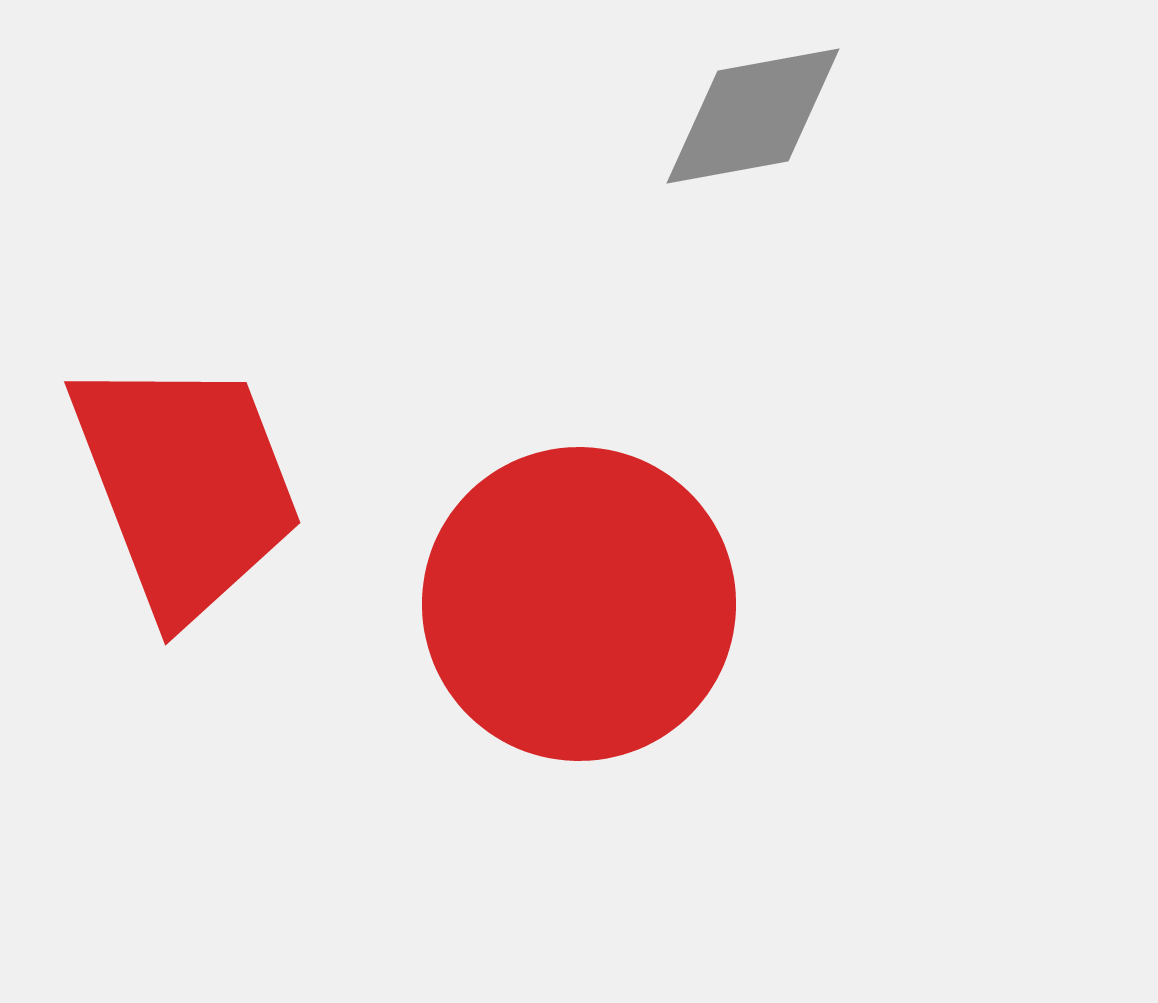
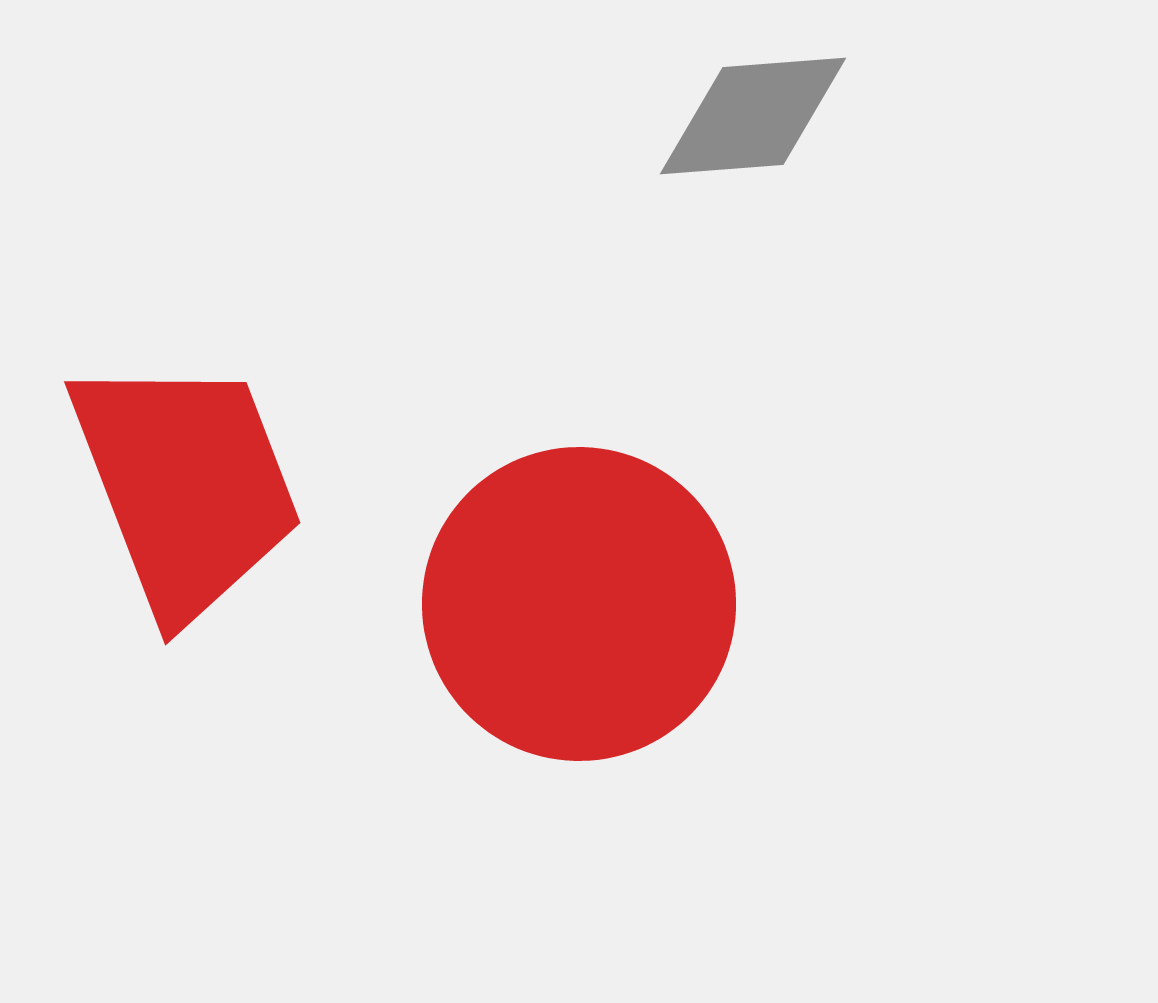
gray diamond: rotated 6 degrees clockwise
